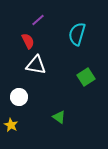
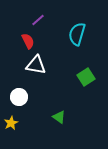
yellow star: moved 2 px up; rotated 16 degrees clockwise
